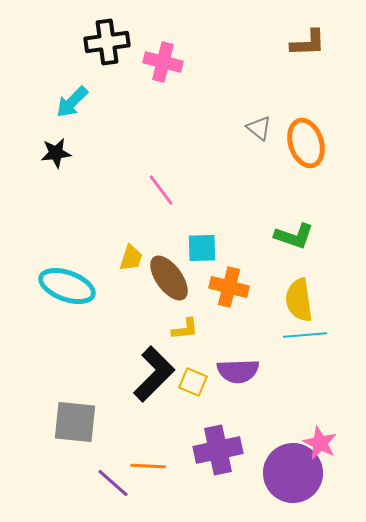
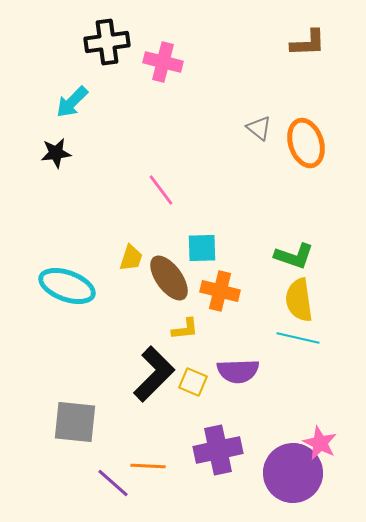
green L-shape: moved 20 px down
orange cross: moved 9 px left, 4 px down
cyan line: moved 7 px left, 3 px down; rotated 18 degrees clockwise
